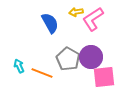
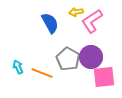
pink L-shape: moved 1 px left, 2 px down
cyan arrow: moved 1 px left, 1 px down
